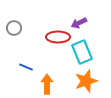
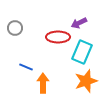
gray circle: moved 1 px right
cyan rectangle: rotated 45 degrees clockwise
orange arrow: moved 4 px left, 1 px up
